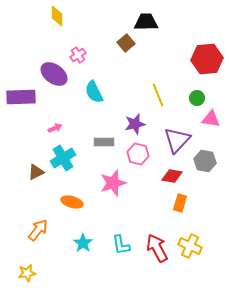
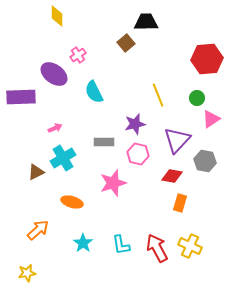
pink triangle: rotated 42 degrees counterclockwise
orange arrow: rotated 10 degrees clockwise
